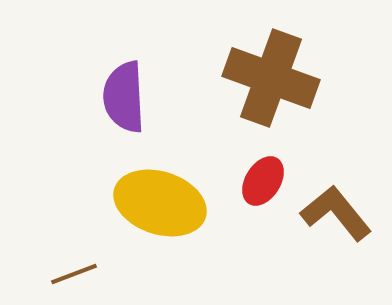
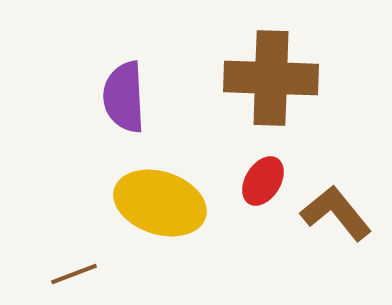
brown cross: rotated 18 degrees counterclockwise
